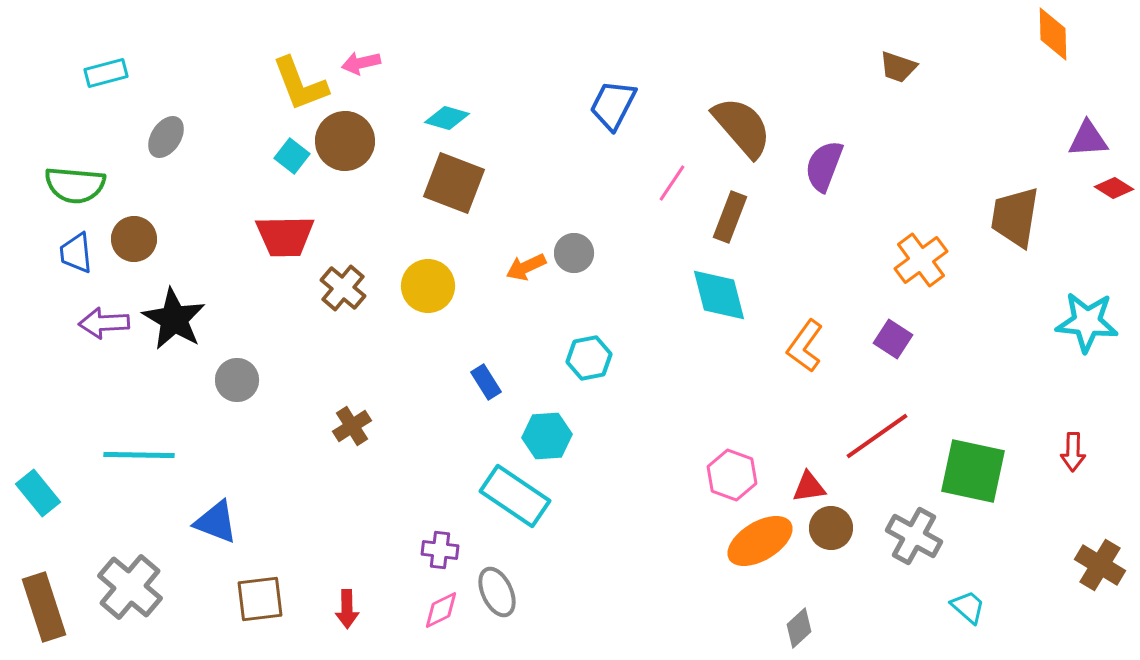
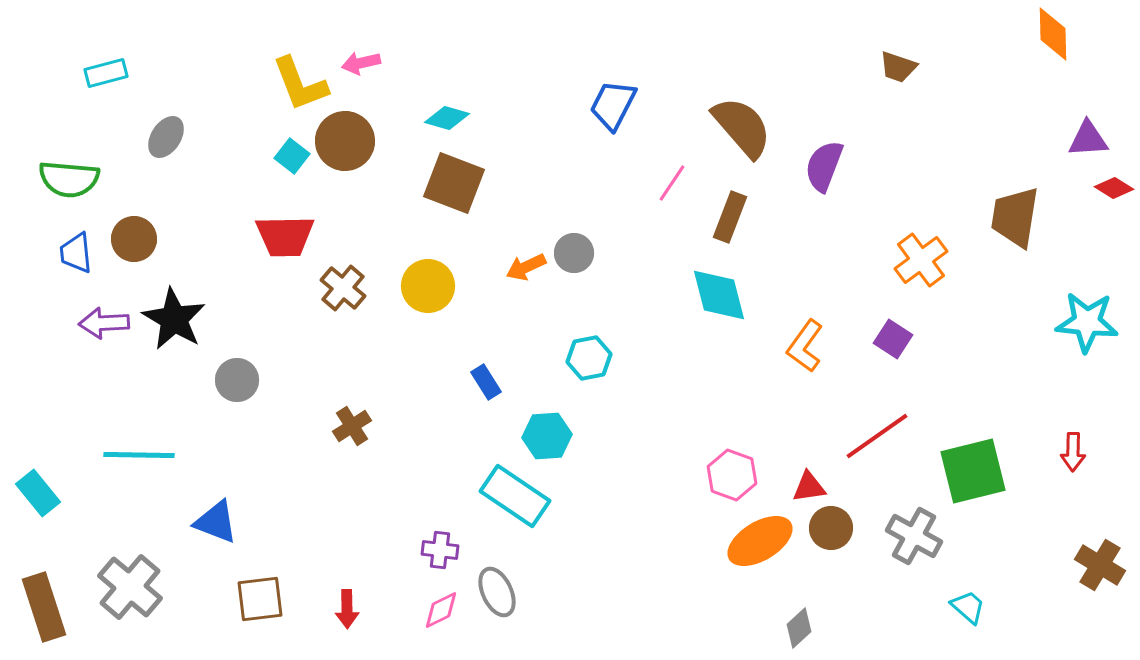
green semicircle at (75, 185): moved 6 px left, 6 px up
green square at (973, 471): rotated 26 degrees counterclockwise
